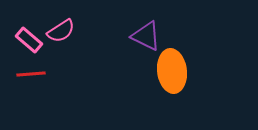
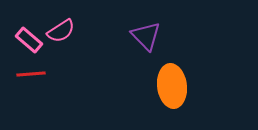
purple triangle: rotated 20 degrees clockwise
orange ellipse: moved 15 px down
